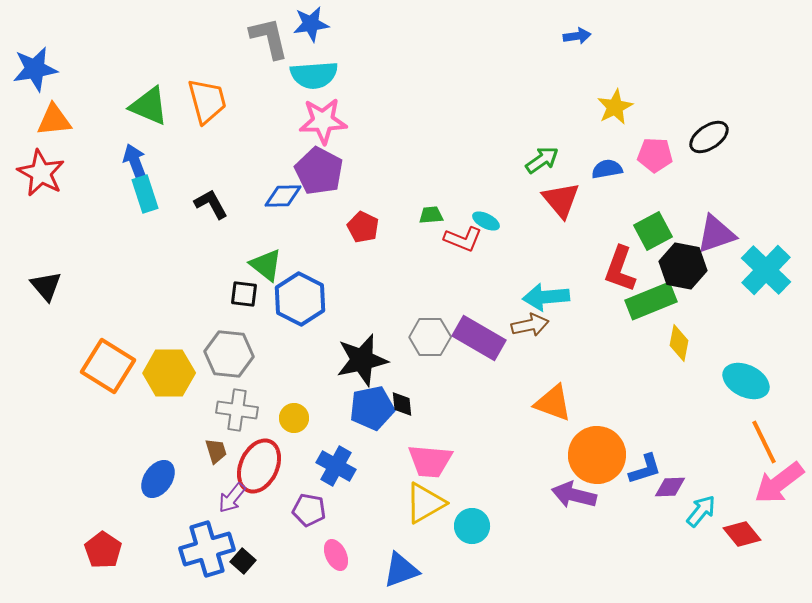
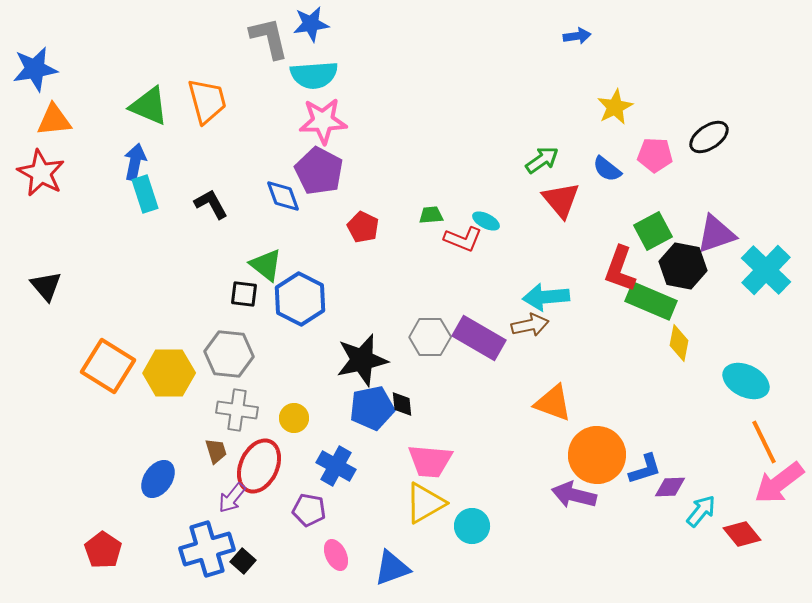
blue arrow at (135, 162): rotated 33 degrees clockwise
blue semicircle at (607, 169): rotated 132 degrees counterclockwise
blue diamond at (283, 196): rotated 72 degrees clockwise
green rectangle at (651, 301): rotated 45 degrees clockwise
blue triangle at (401, 570): moved 9 px left, 2 px up
